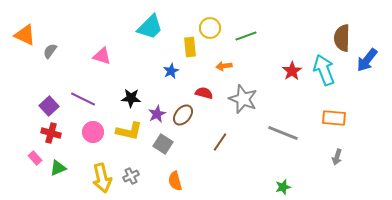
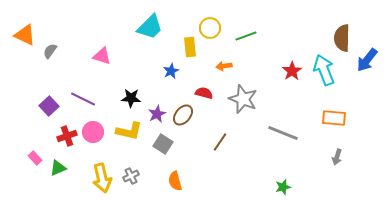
red cross: moved 16 px right, 3 px down; rotated 36 degrees counterclockwise
